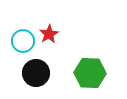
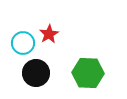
cyan circle: moved 2 px down
green hexagon: moved 2 px left
